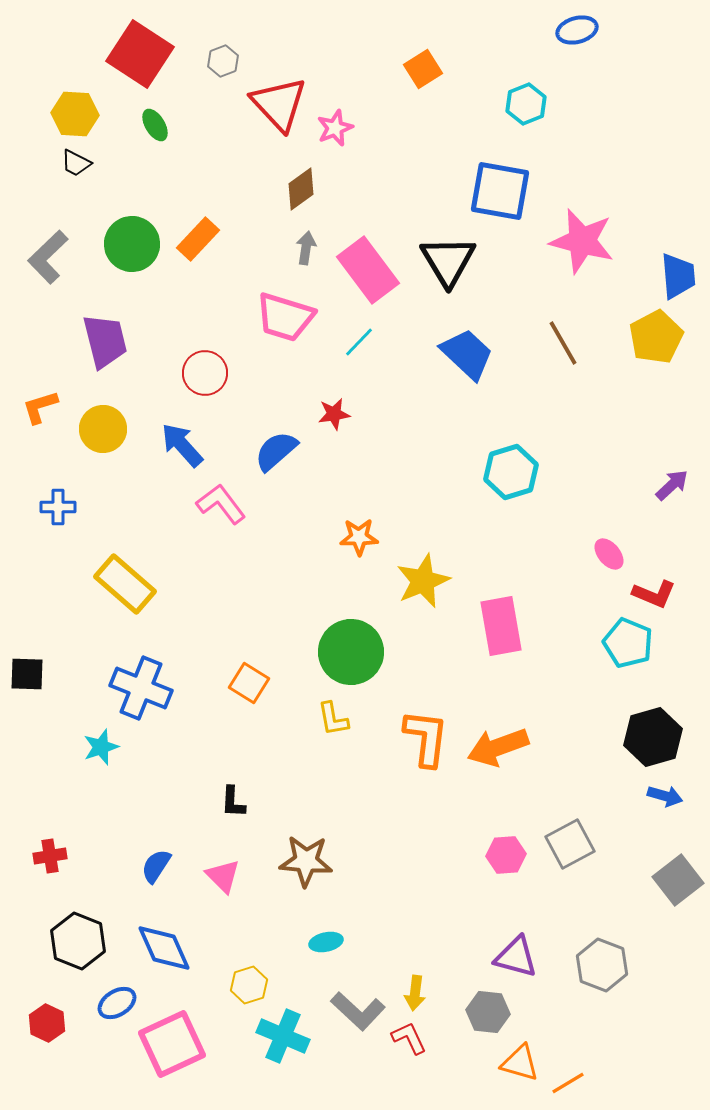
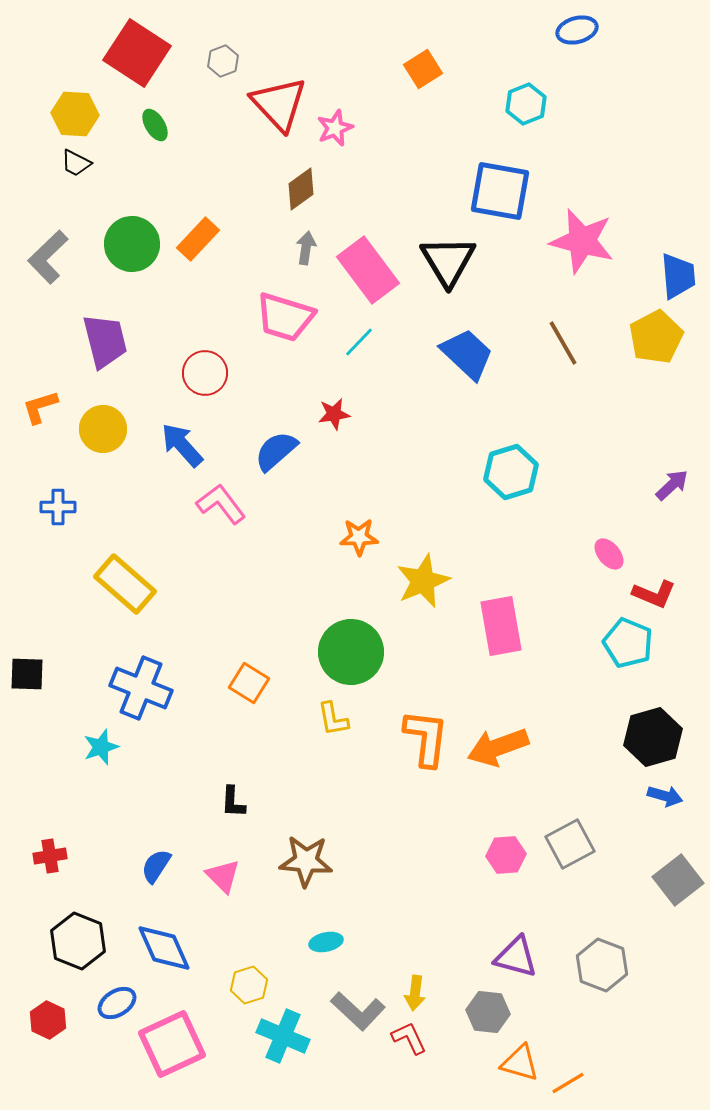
red square at (140, 54): moved 3 px left, 1 px up
red hexagon at (47, 1023): moved 1 px right, 3 px up
